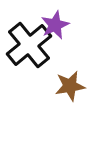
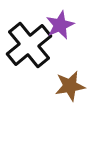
purple star: moved 5 px right
